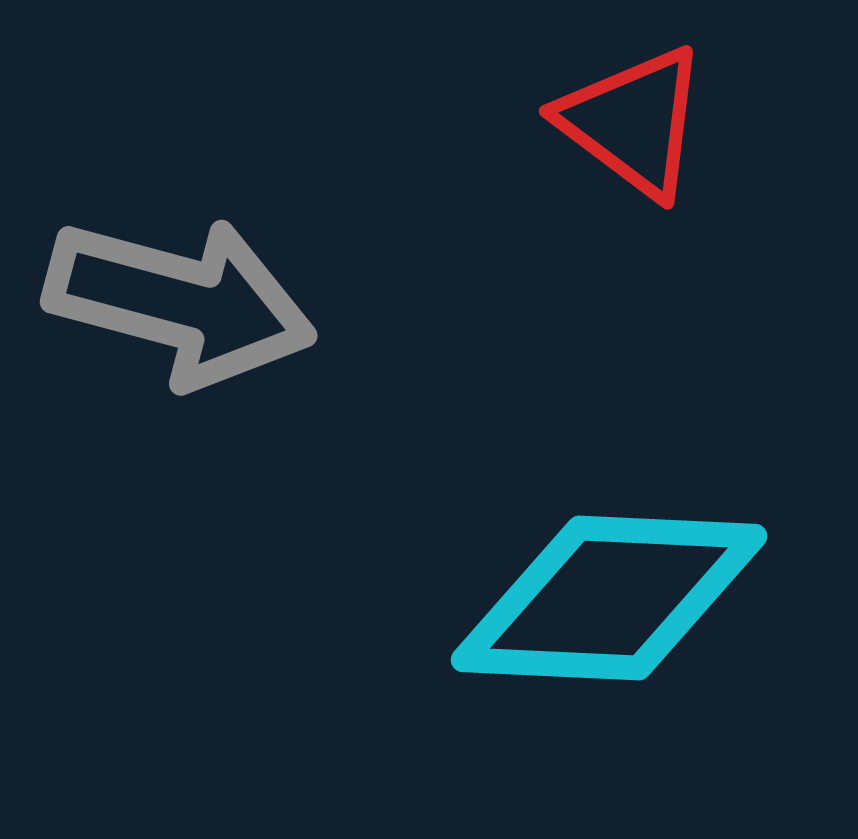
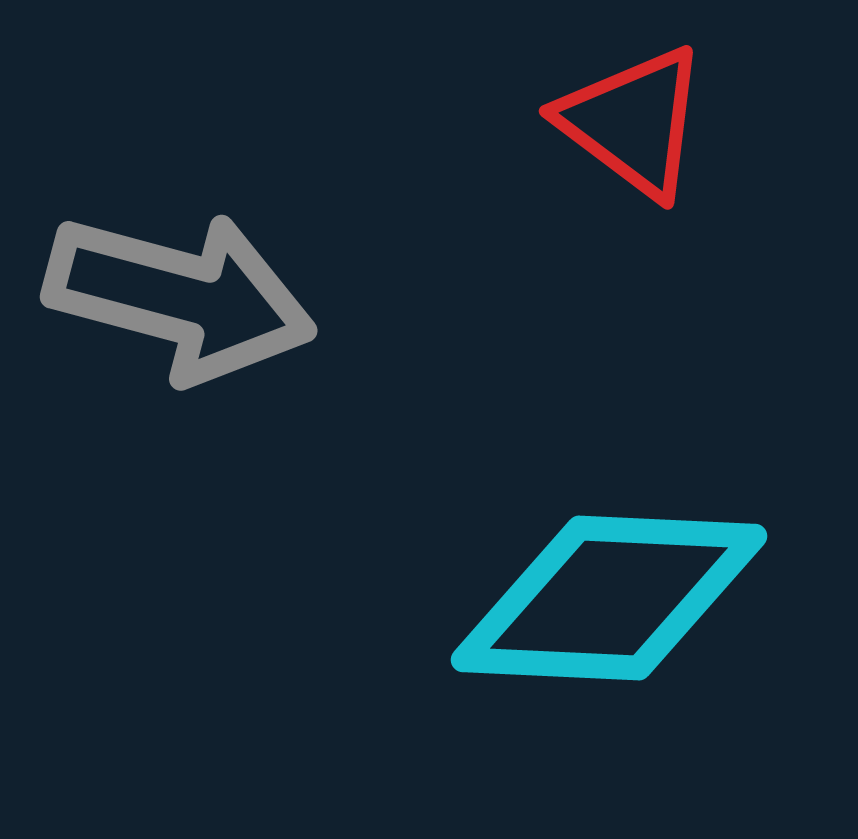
gray arrow: moved 5 px up
